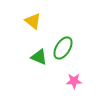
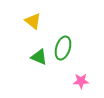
green ellipse: rotated 15 degrees counterclockwise
pink star: moved 7 px right
